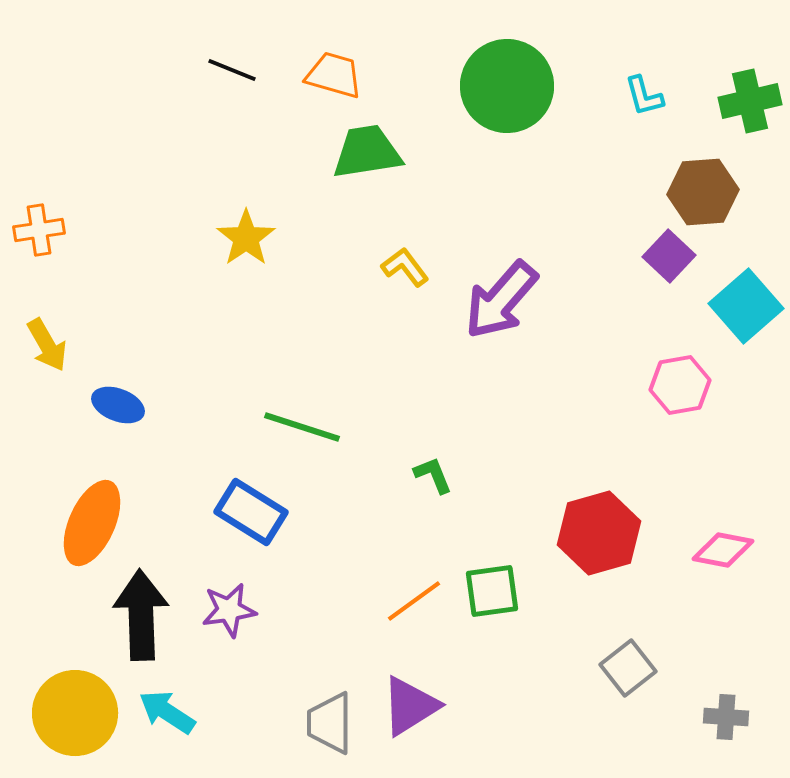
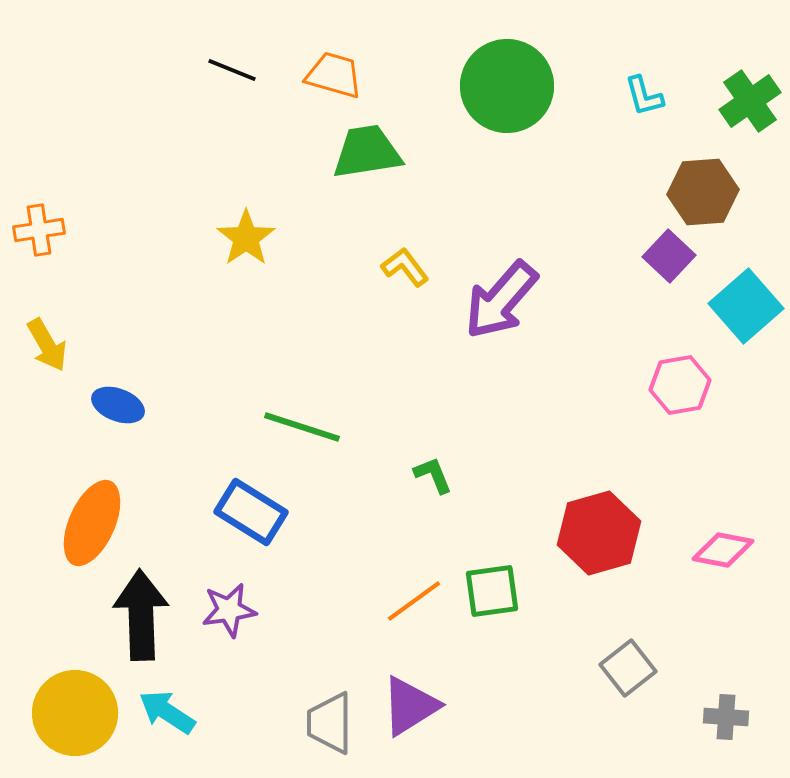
green cross: rotated 22 degrees counterclockwise
